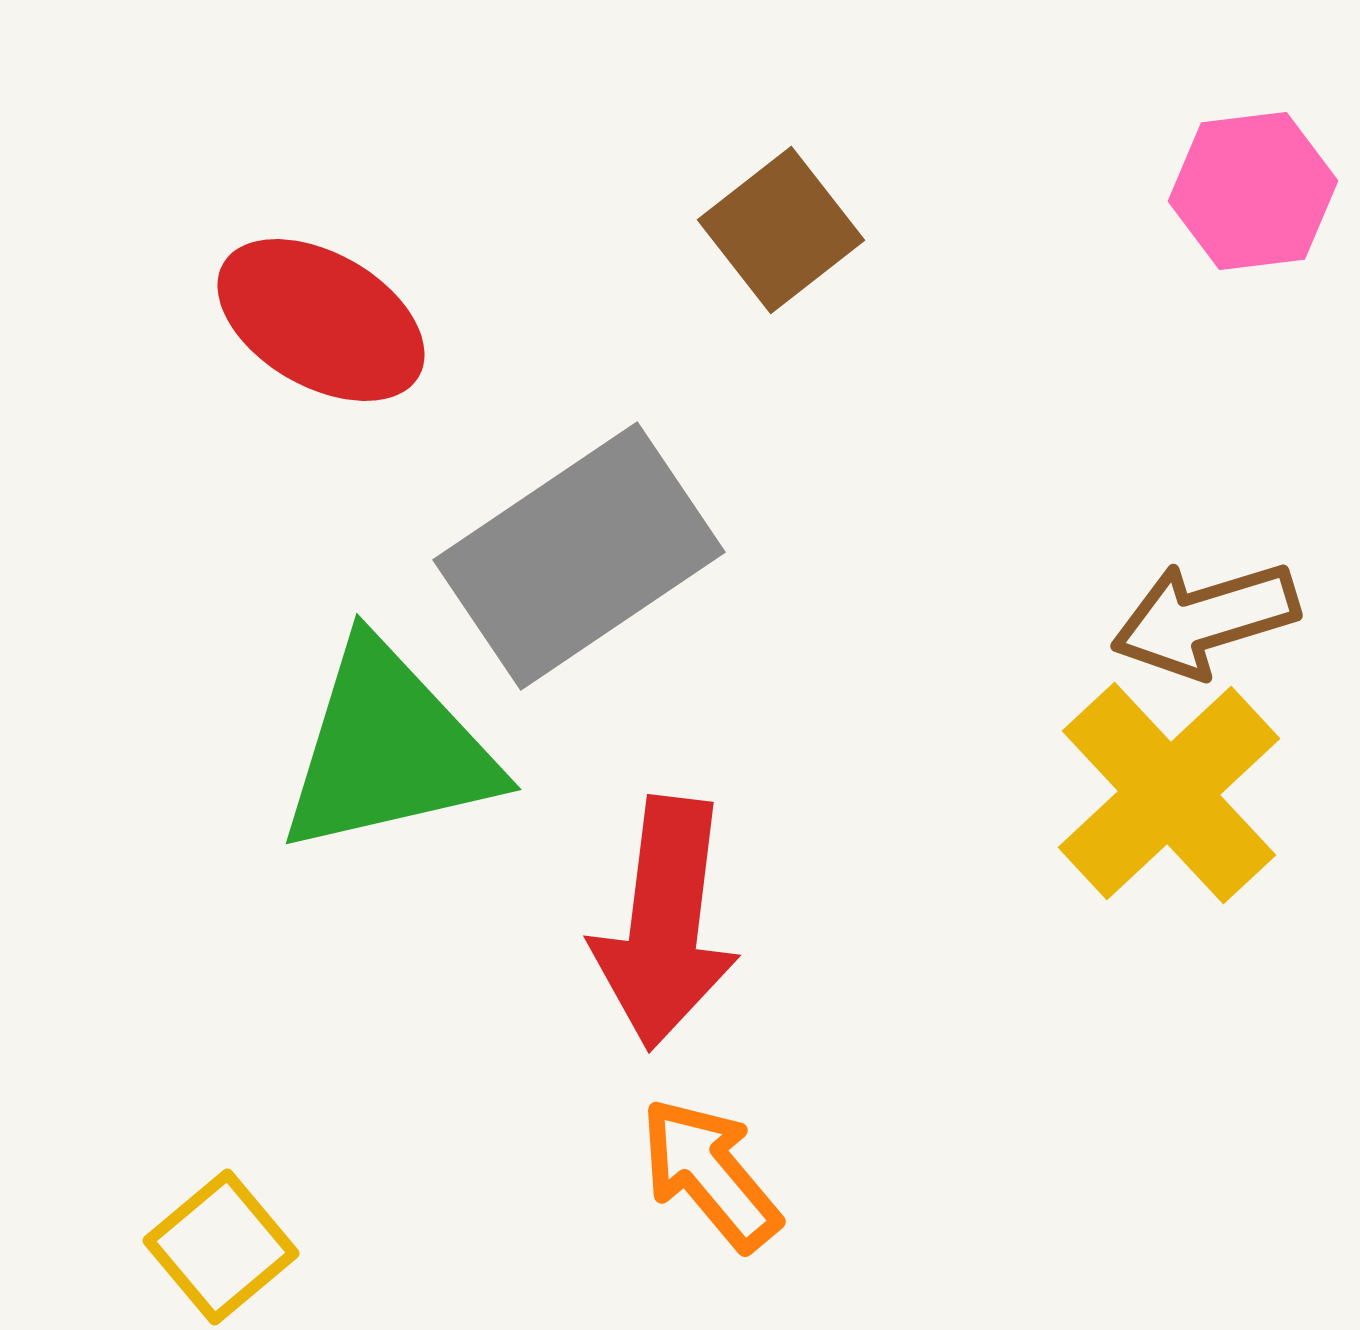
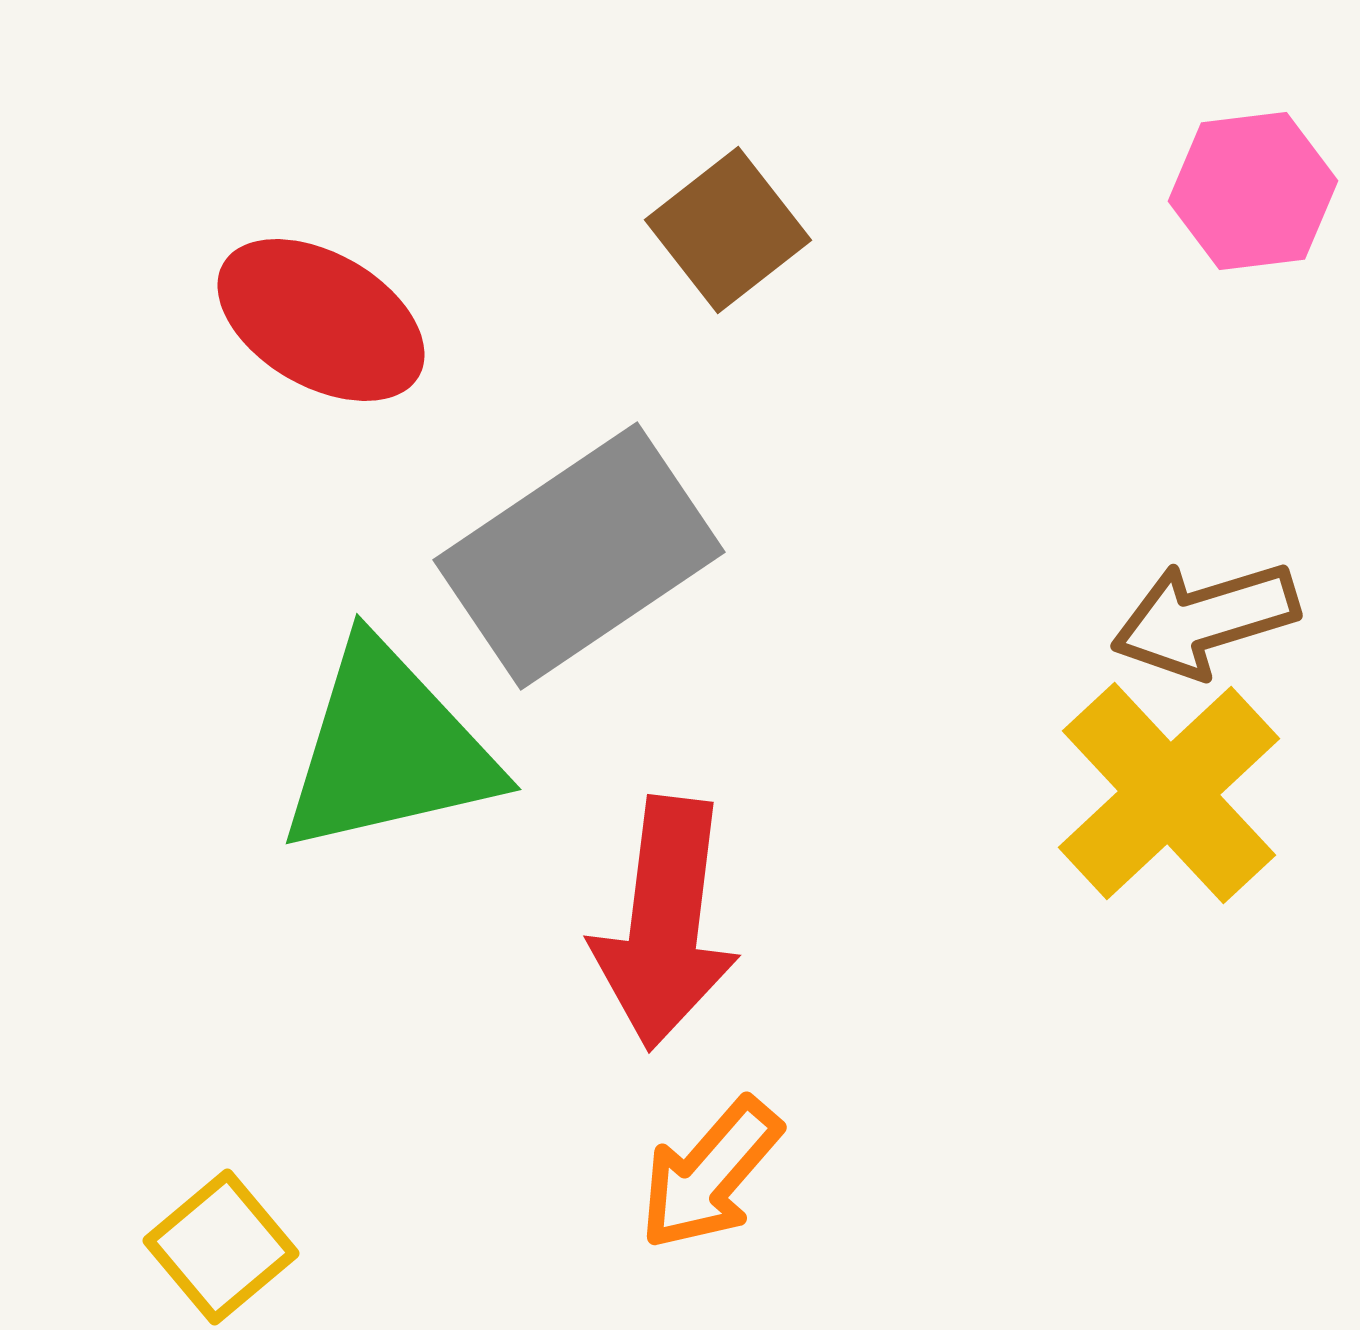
brown square: moved 53 px left
orange arrow: rotated 99 degrees counterclockwise
